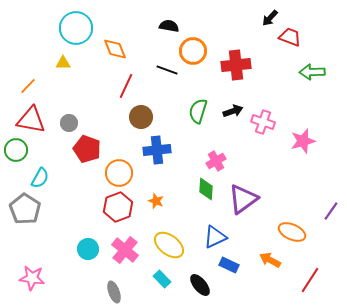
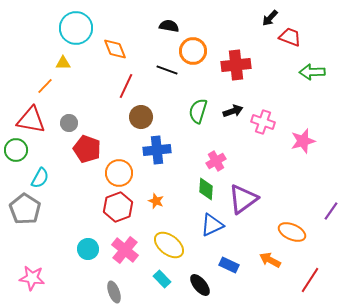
orange line at (28, 86): moved 17 px right
blue triangle at (215, 237): moved 3 px left, 12 px up
